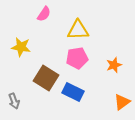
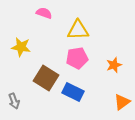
pink semicircle: moved 1 px up; rotated 105 degrees counterclockwise
